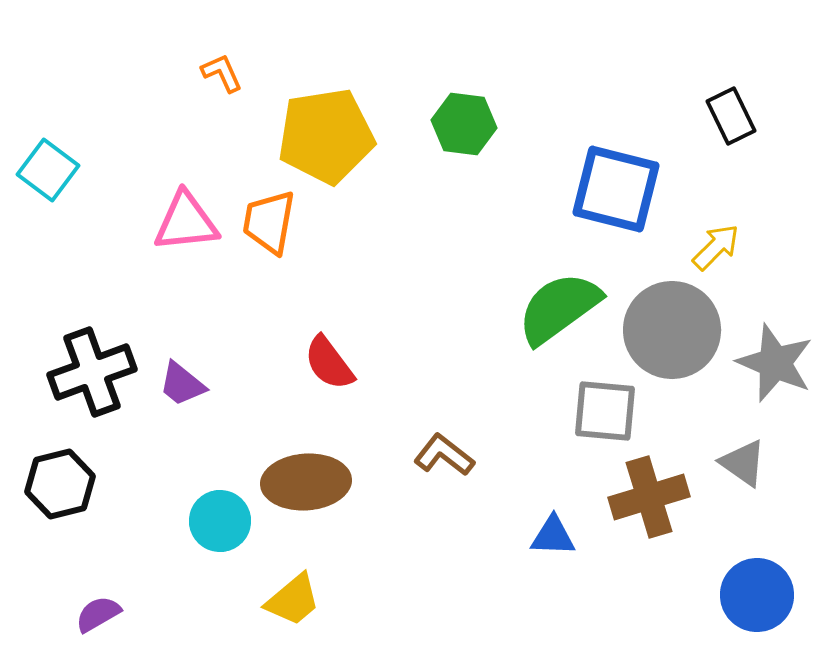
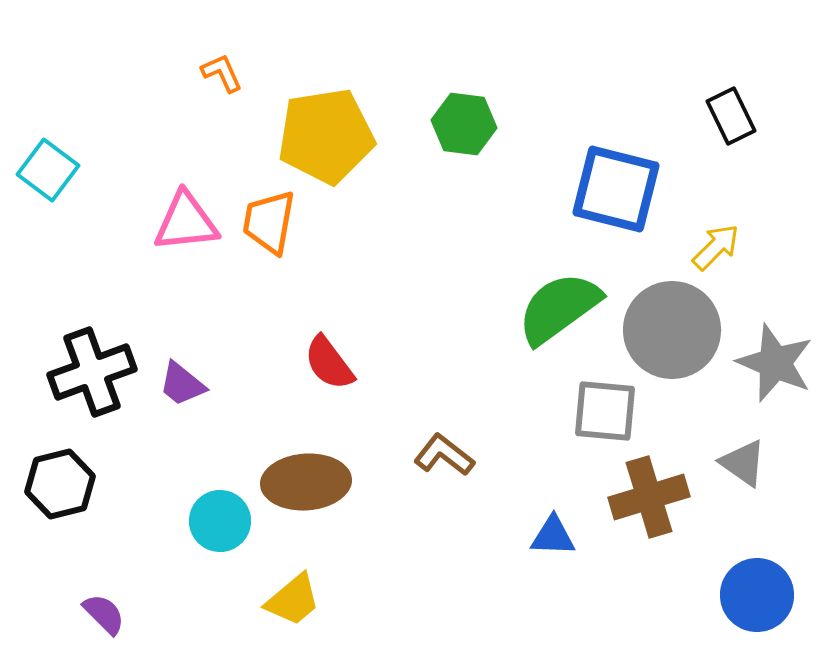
purple semicircle: moved 6 px right; rotated 75 degrees clockwise
